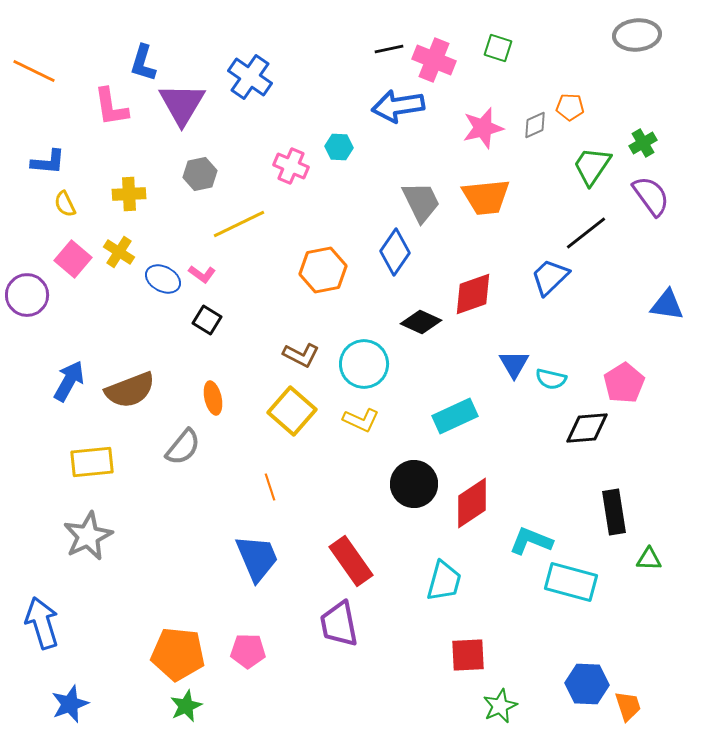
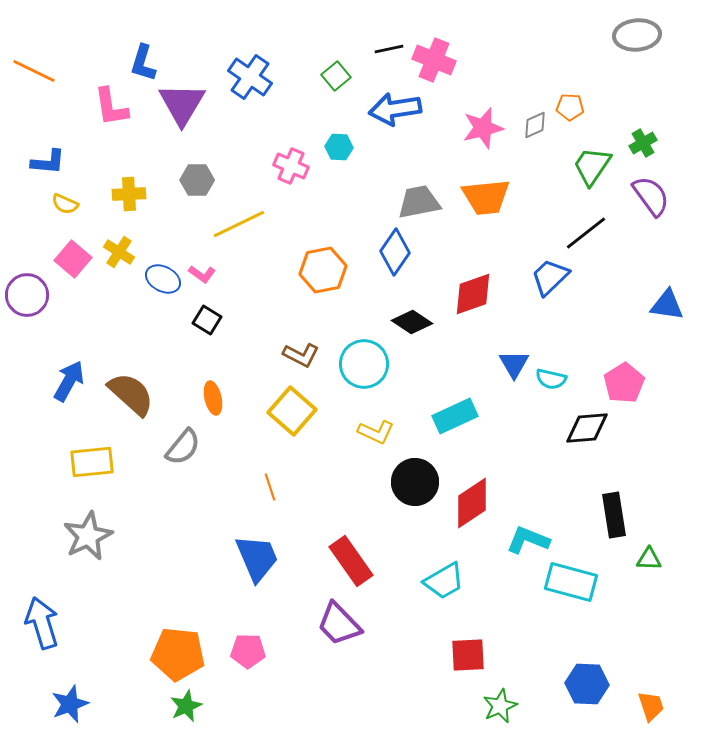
green square at (498, 48): moved 162 px left, 28 px down; rotated 32 degrees clockwise
blue arrow at (398, 106): moved 3 px left, 3 px down
gray hexagon at (200, 174): moved 3 px left, 6 px down; rotated 12 degrees clockwise
gray trapezoid at (421, 202): moved 2 px left; rotated 75 degrees counterclockwise
yellow semicircle at (65, 204): rotated 40 degrees counterclockwise
black diamond at (421, 322): moved 9 px left; rotated 9 degrees clockwise
brown semicircle at (130, 390): moved 1 px right, 4 px down; rotated 117 degrees counterclockwise
yellow L-shape at (361, 420): moved 15 px right, 12 px down
black circle at (414, 484): moved 1 px right, 2 px up
black rectangle at (614, 512): moved 3 px down
cyan L-shape at (531, 541): moved 3 px left, 1 px up
cyan trapezoid at (444, 581): rotated 45 degrees clockwise
purple trapezoid at (339, 624): rotated 33 degrees counterclockwise
orange trapezoid at (628, 706): moved 23 px right
